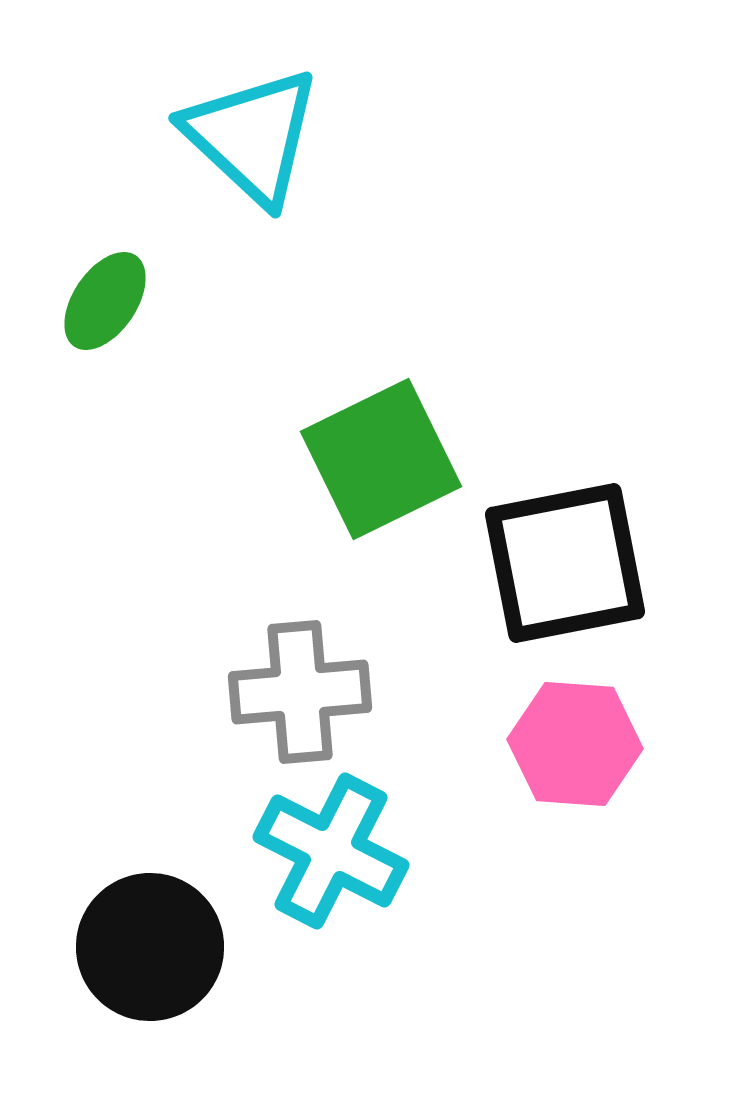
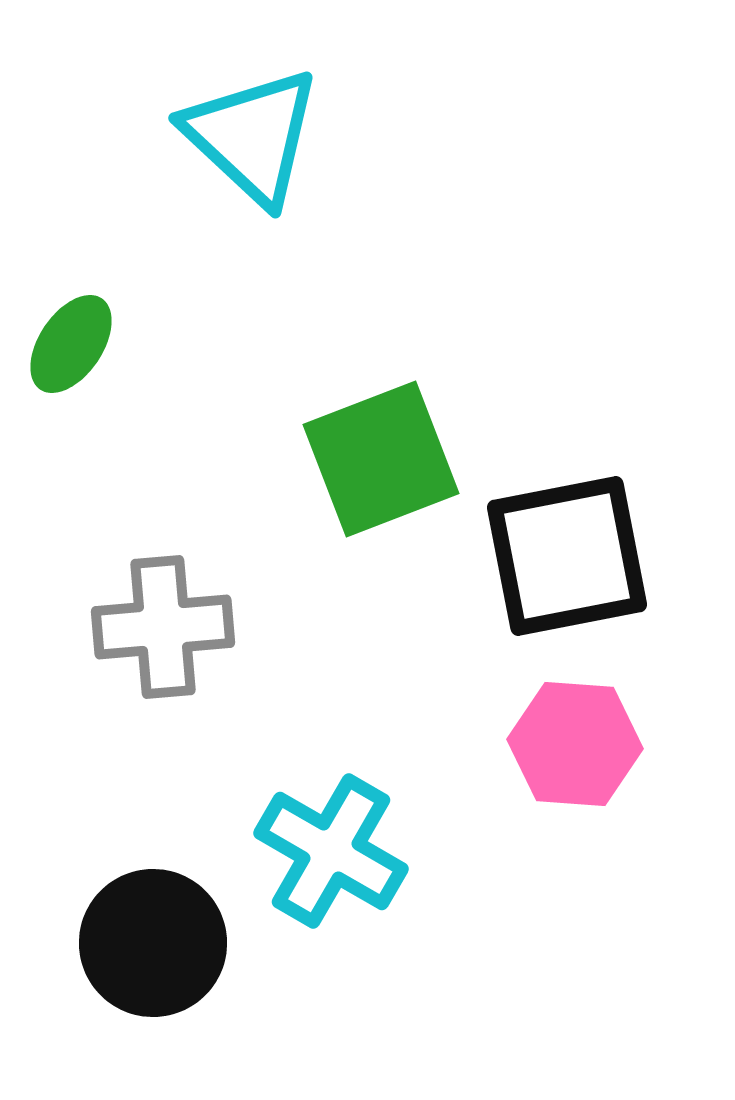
green ellipse: moved 34 px left, 43 px down
green square: rotated 5 degrees clockwise
black square: moved 2 px right, 7 px up
gray cross: moved 137 px left, 65 px up
cyan cross: rotated 3 degrees clockwise
black circle: moved 3 px right, 4 px up
